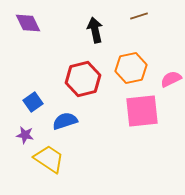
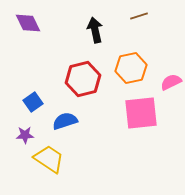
pink semicircle: moved 3 px down
pink square: moved 1 px left, 2 px down
purple star: rotated 12 degrees counterclockwise
